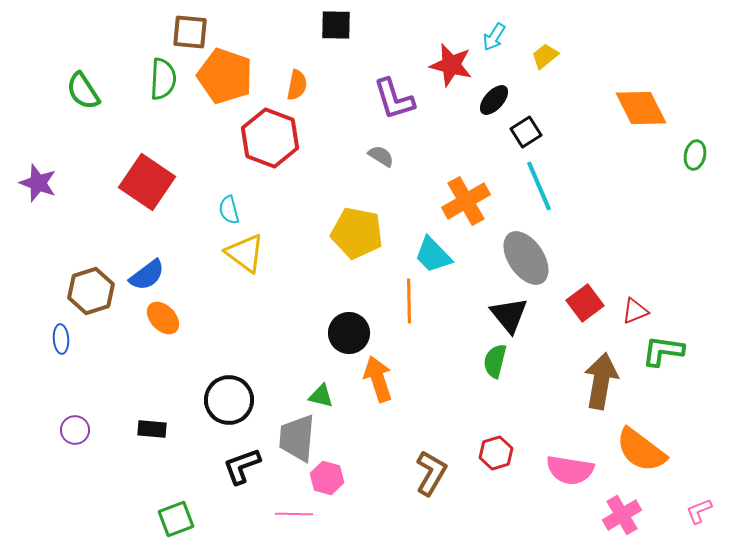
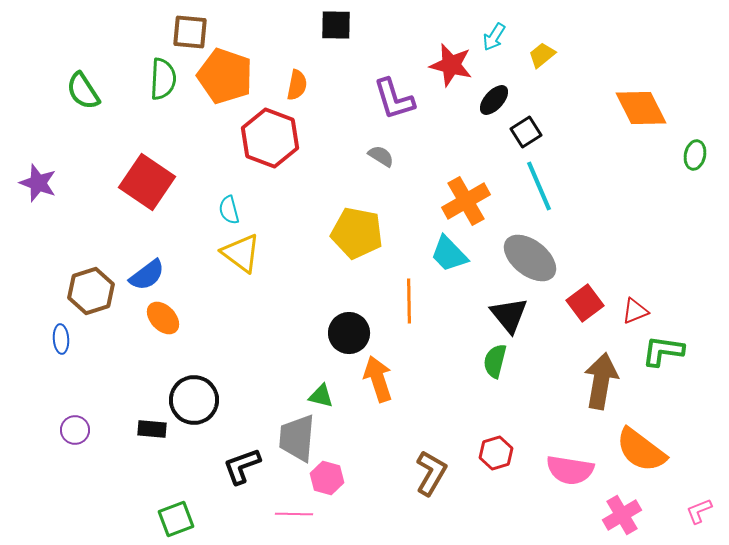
yellow trapezoid at (545, 56): moved 3 px left, 1 px up
yellow triangle at (245, 253): moved 4 px left
cyan trapezoid at (433, 255): moved 16 px right, 1 px up
gray ellipse at (526, 258): moved 4 px right; rotated 18 degrees counterclockwise
black circle at (229, 400): moved 35 px left
